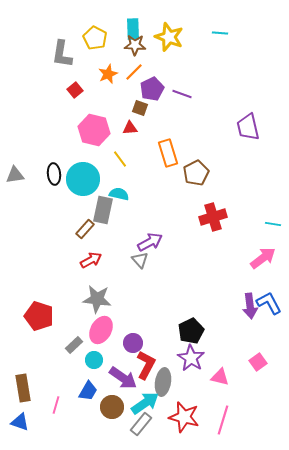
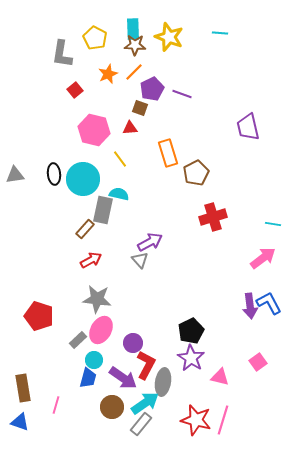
gray rectangle at (74, 345): moved 4 px right, 5 px up
blue trapezoid at (88, 391): moved 13 px up; rotated 15 degrees counterclockwise
red star at (184, 417): moved 12 px right, 3 px down
